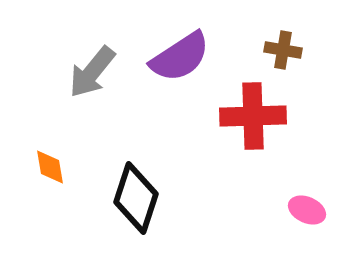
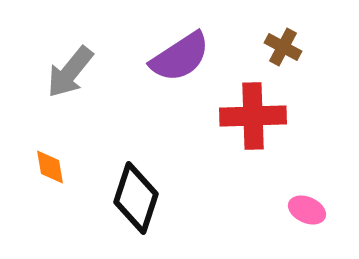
brown cross: moved 3 px up; rotated 18 degrees clockwise
gray arrow: moved 22 px left
